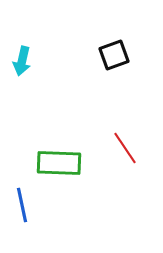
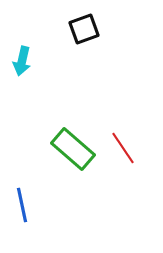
black square: moved 30 px left, 26 px up
red line: moved 2 px left
green rectangle: moved 14 px right, 14 px up; rotated 39 degrees clockwise
